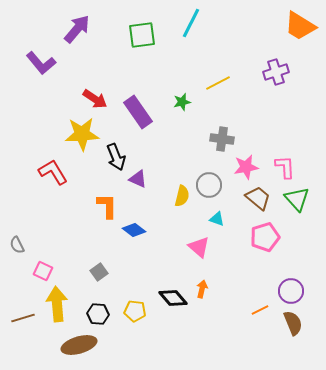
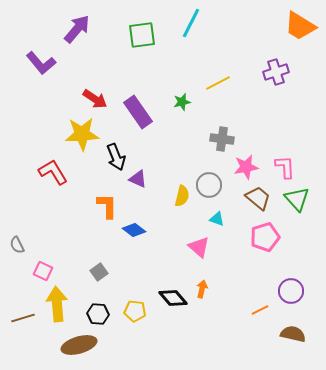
brown semicircle: moved 11 px down; rotated 55 degrees counterclockwise
